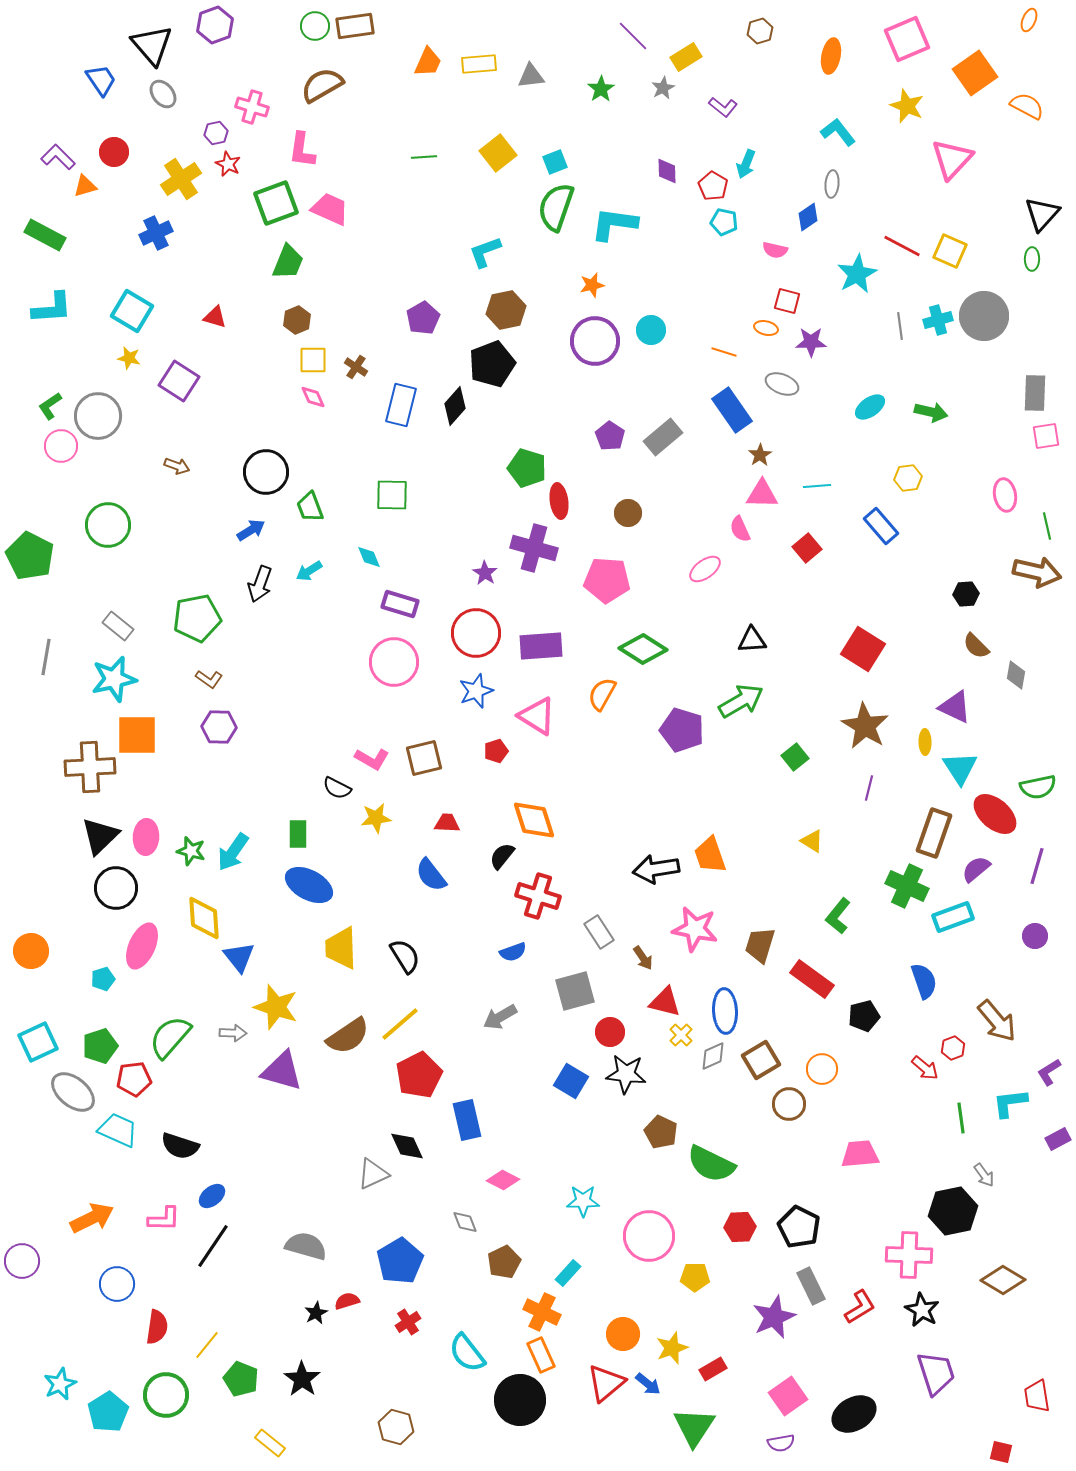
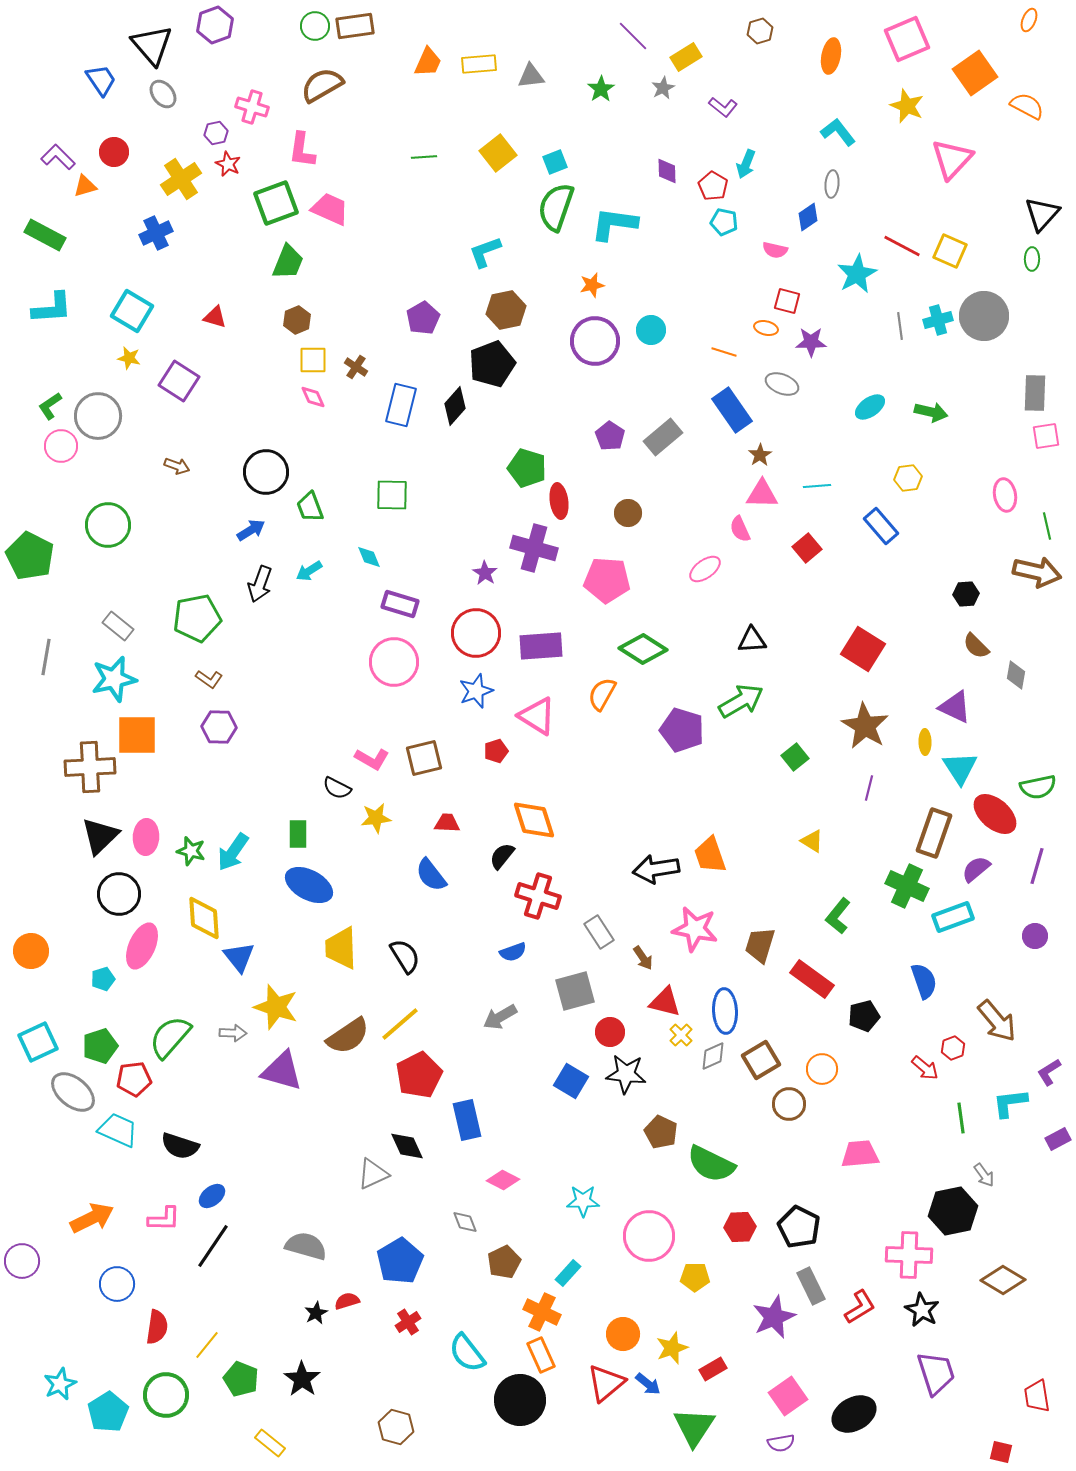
black circle at (116, 888): moved 3 px right, 6 px down
